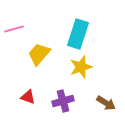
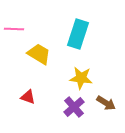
pink line: rotated 18 degrees clockwise
yellow trapezoid: rotated 80 degrees clockwise
yellow star: moved 11 px down; rotated 25 degrees clockwise
purple cross: moved 11 px right, 6 px down; rotated 25 degrees counterclockwise
